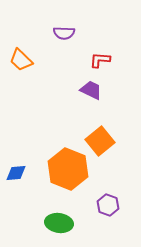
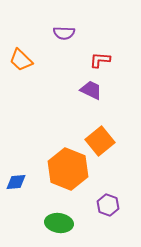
blue diamond: moved 9 px down
